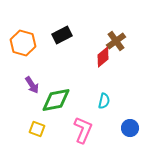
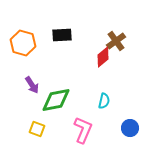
black rectangle: rotated 24 degrees clockwise
